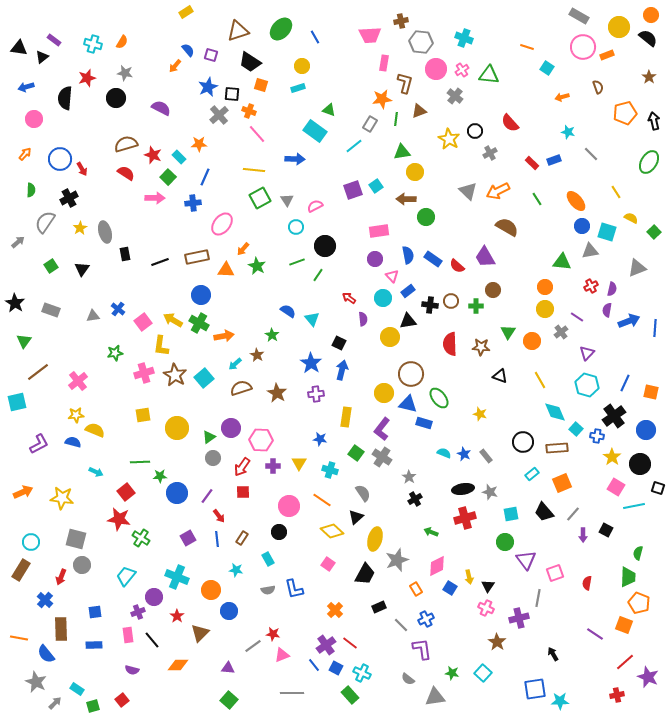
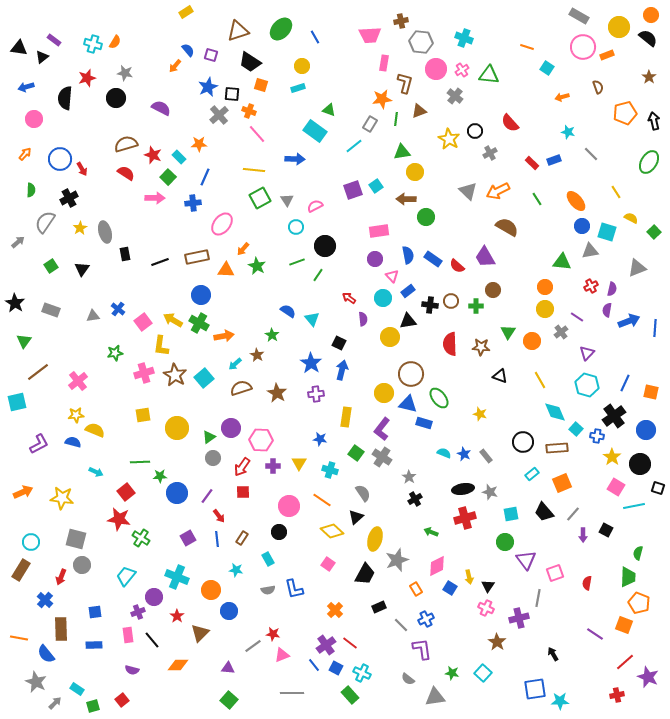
orange semicircle at (122, 42): moved 7 px left
